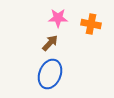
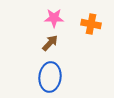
pink star: moved 4 px left
blue ellipse: moved 3 px down; rotated 16 degrees counterclockwise
